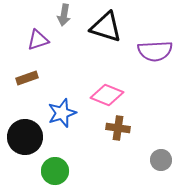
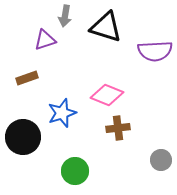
gray arrow: moved 1 px right, 1 px down
purple triangle: moved 7 px right
brown cross: rotated 15 degrees counterclockwise
black circle: moved 2 px left
green circle: moved 20 px right
